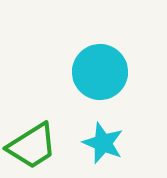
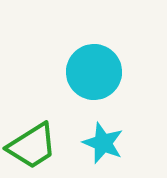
cyan circle: moved 6 px left
